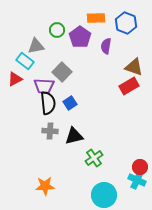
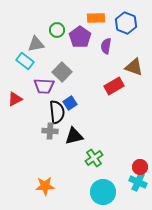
gray triangle: moved 2 px up
red triangle: moved 20 px down
red rectangle: moved 15 px left
black semicircle: moved 9 px right, 9 px down
cyan cross: moved 1 px right, 2 px down
cyan circle: moved 1 px left, 3 px up
